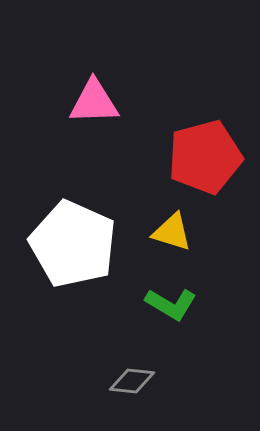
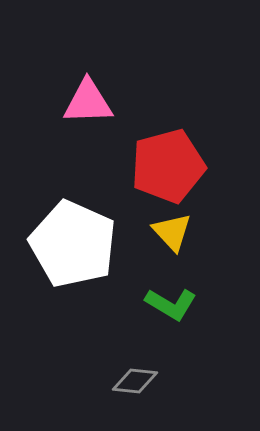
pink triangle: moved 6 px left
red pentagon: moved 37 px left, 9 px down
yellow triangle: rotated 30 degrees clockwise
gray diamond: moved 3 px right
